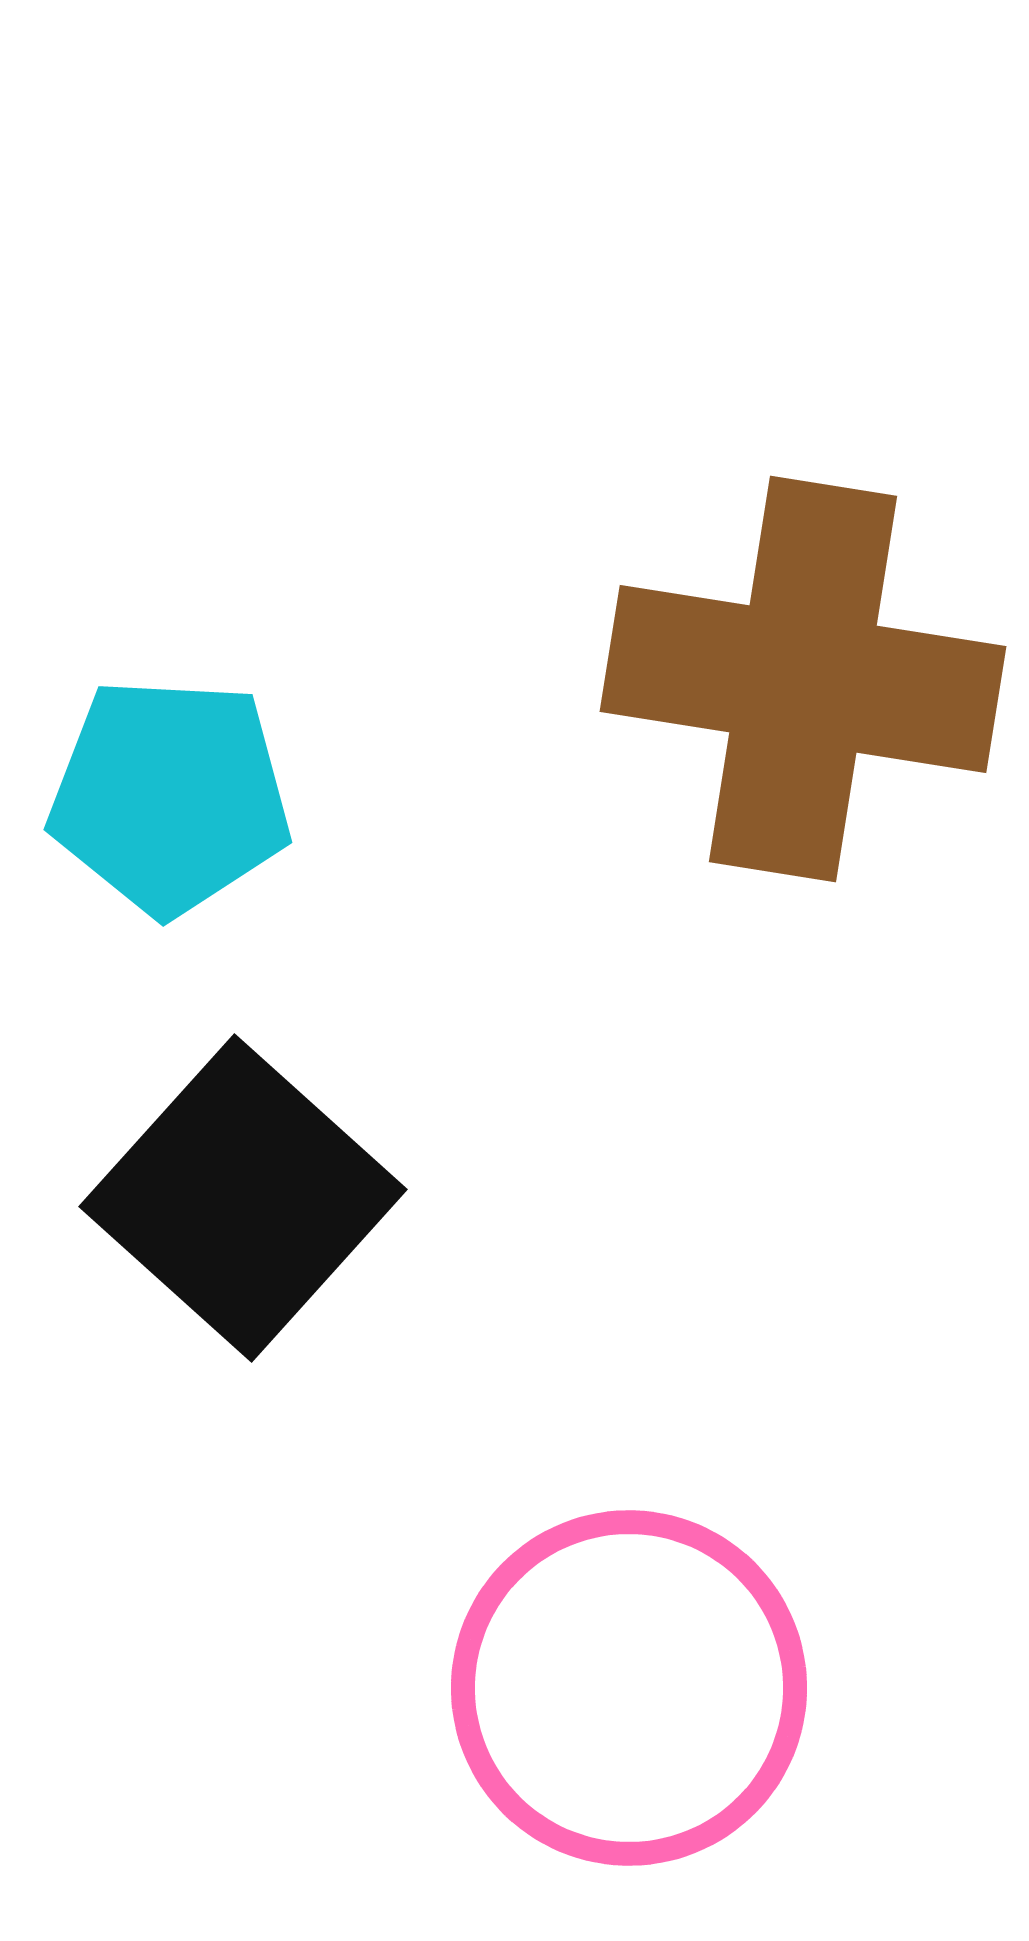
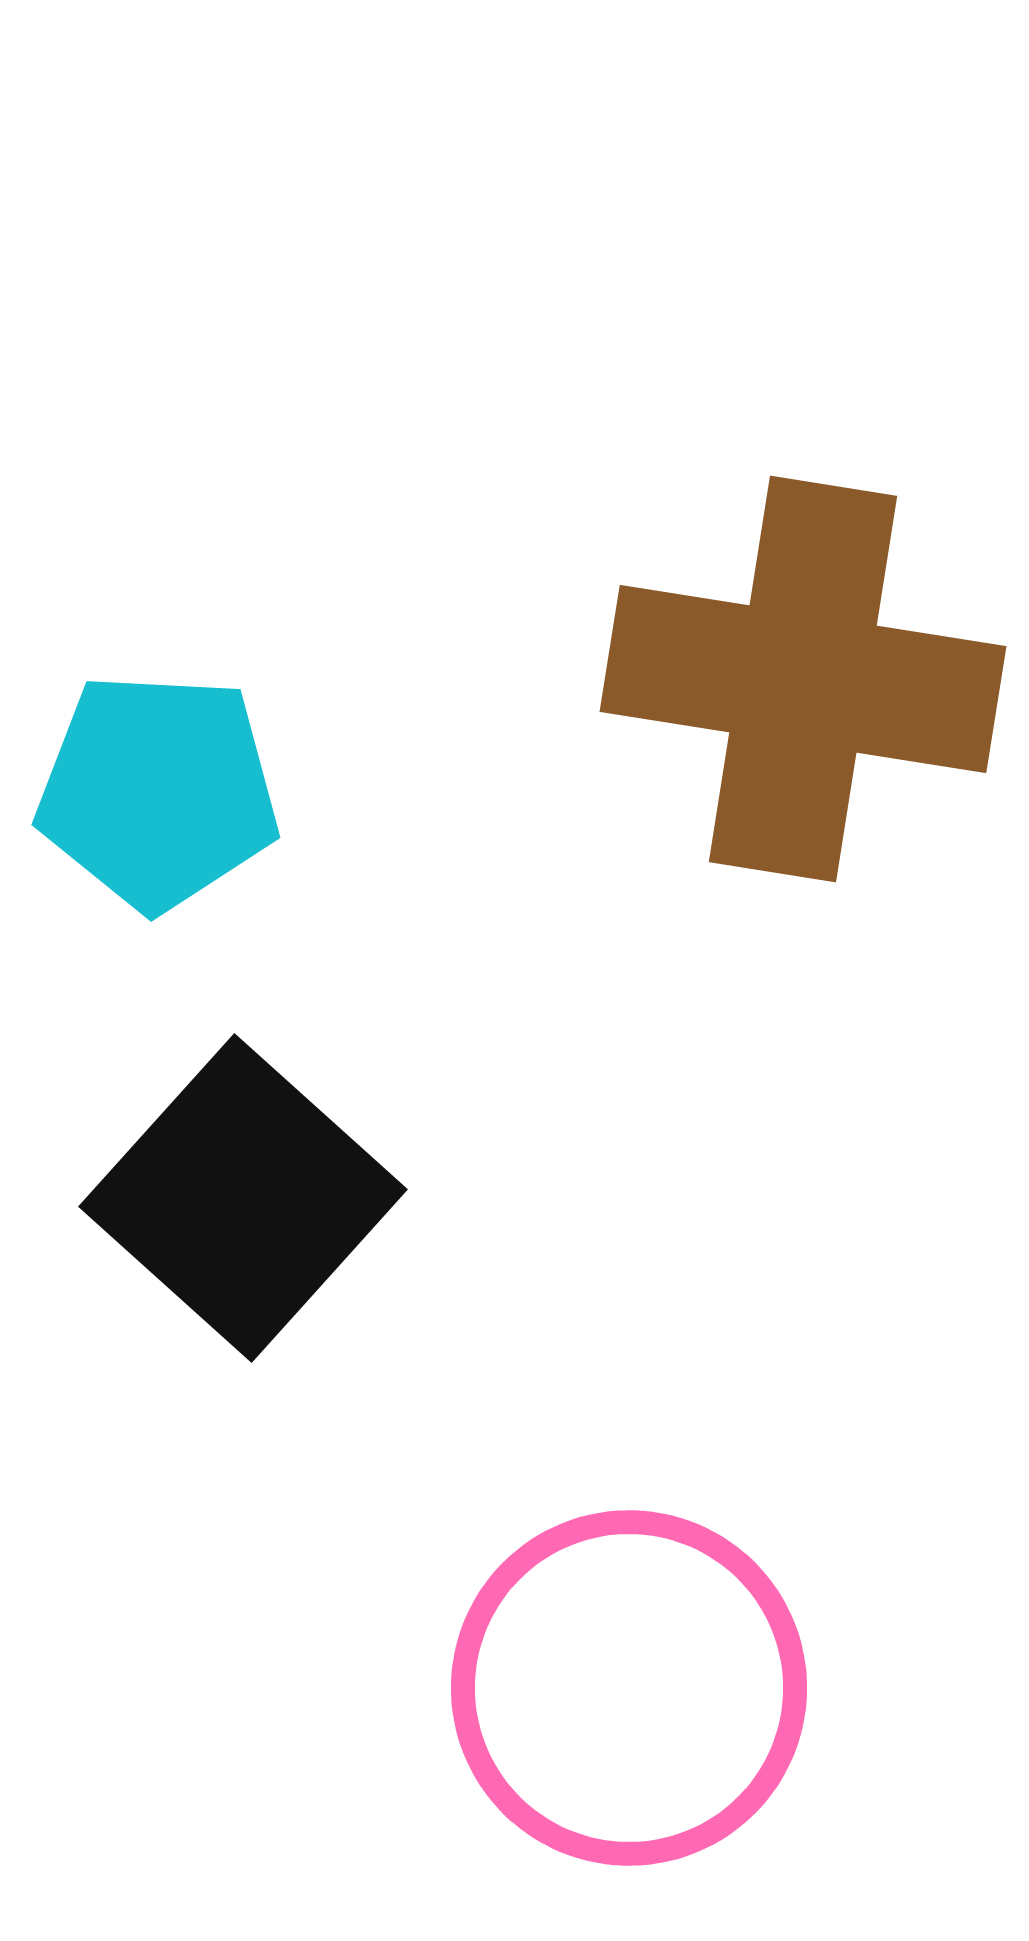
cyan pentagon: moved 12 px left, 5 px up
